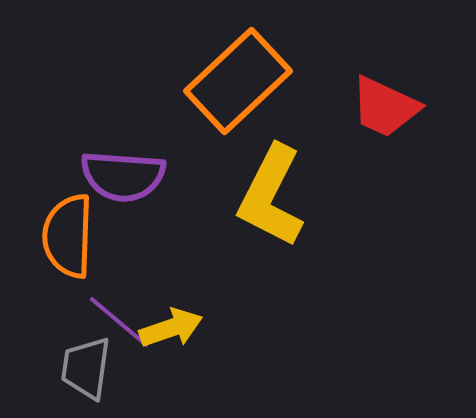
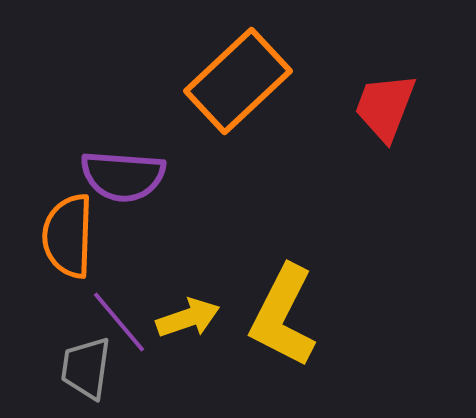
red trapezoid: rotated 86 degrees clockwise
yellow L-shape: moved 12 px right, 120 px down
purple line: rotated 10 degrees clockwise
yellow arrow: moved 17 px right, 10 px up
